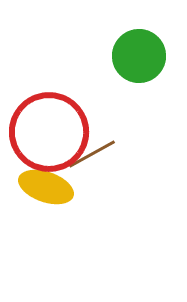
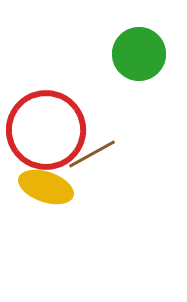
green circle: moved 2 px up
red circle: moved 3 px left, 2 px up
